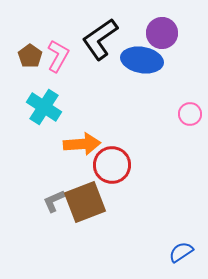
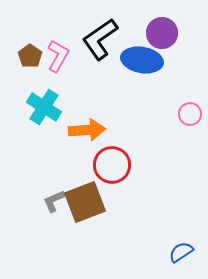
orange arrow: moved 5 px right, 14 px up
